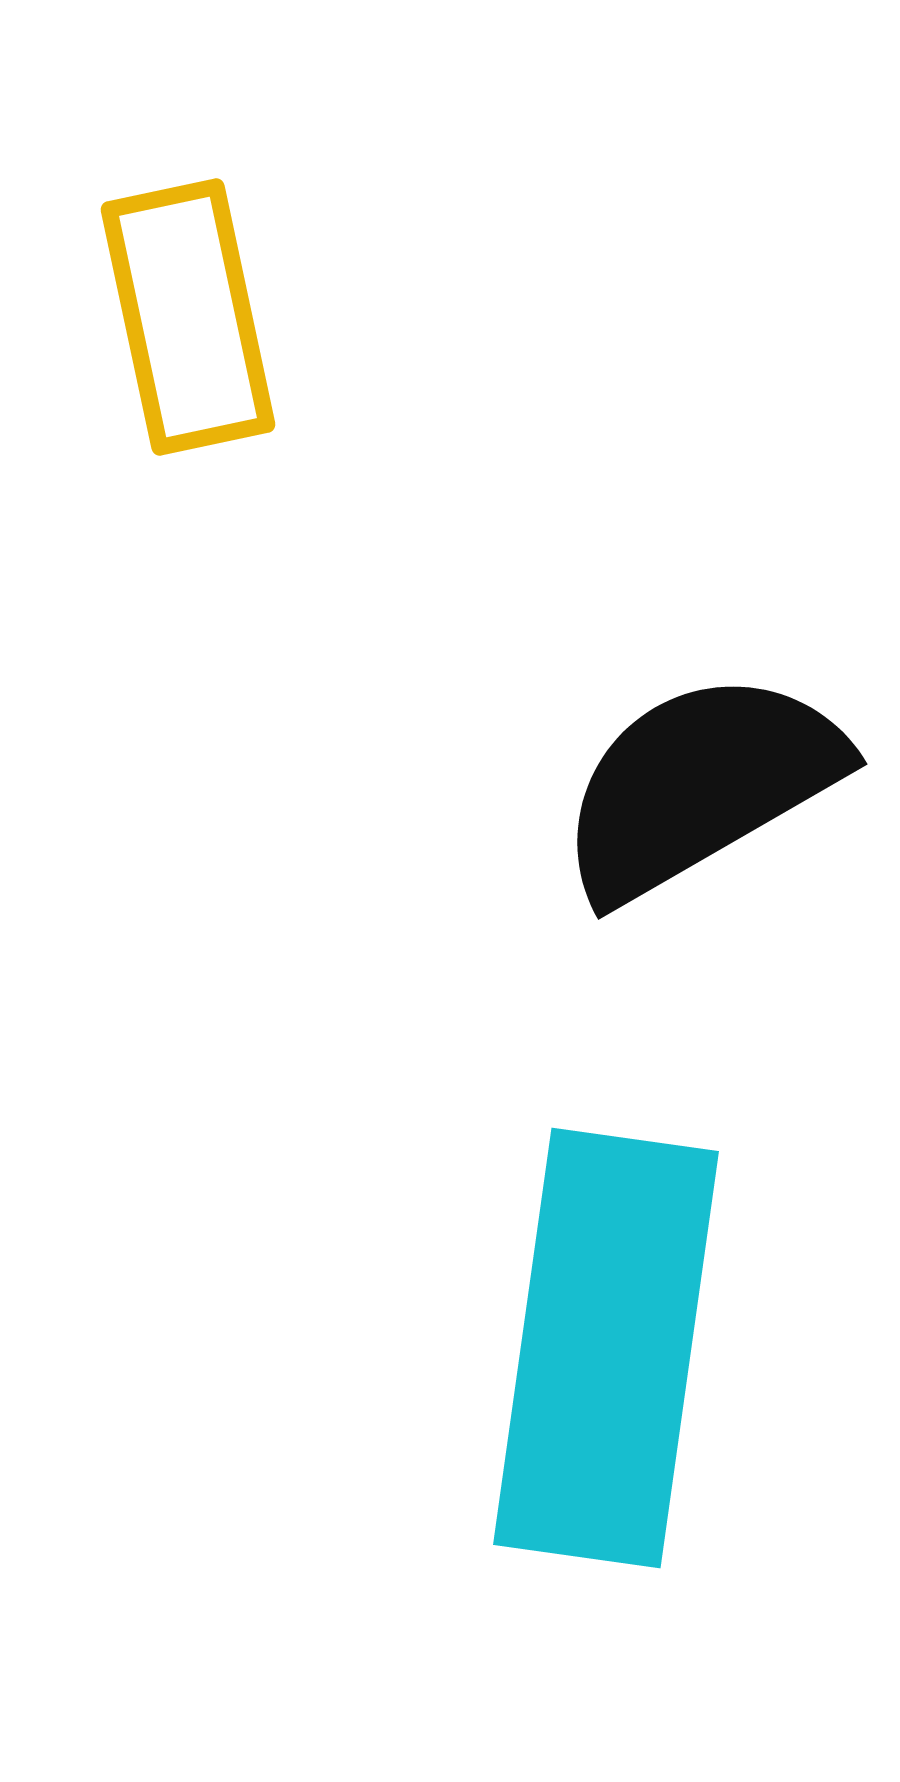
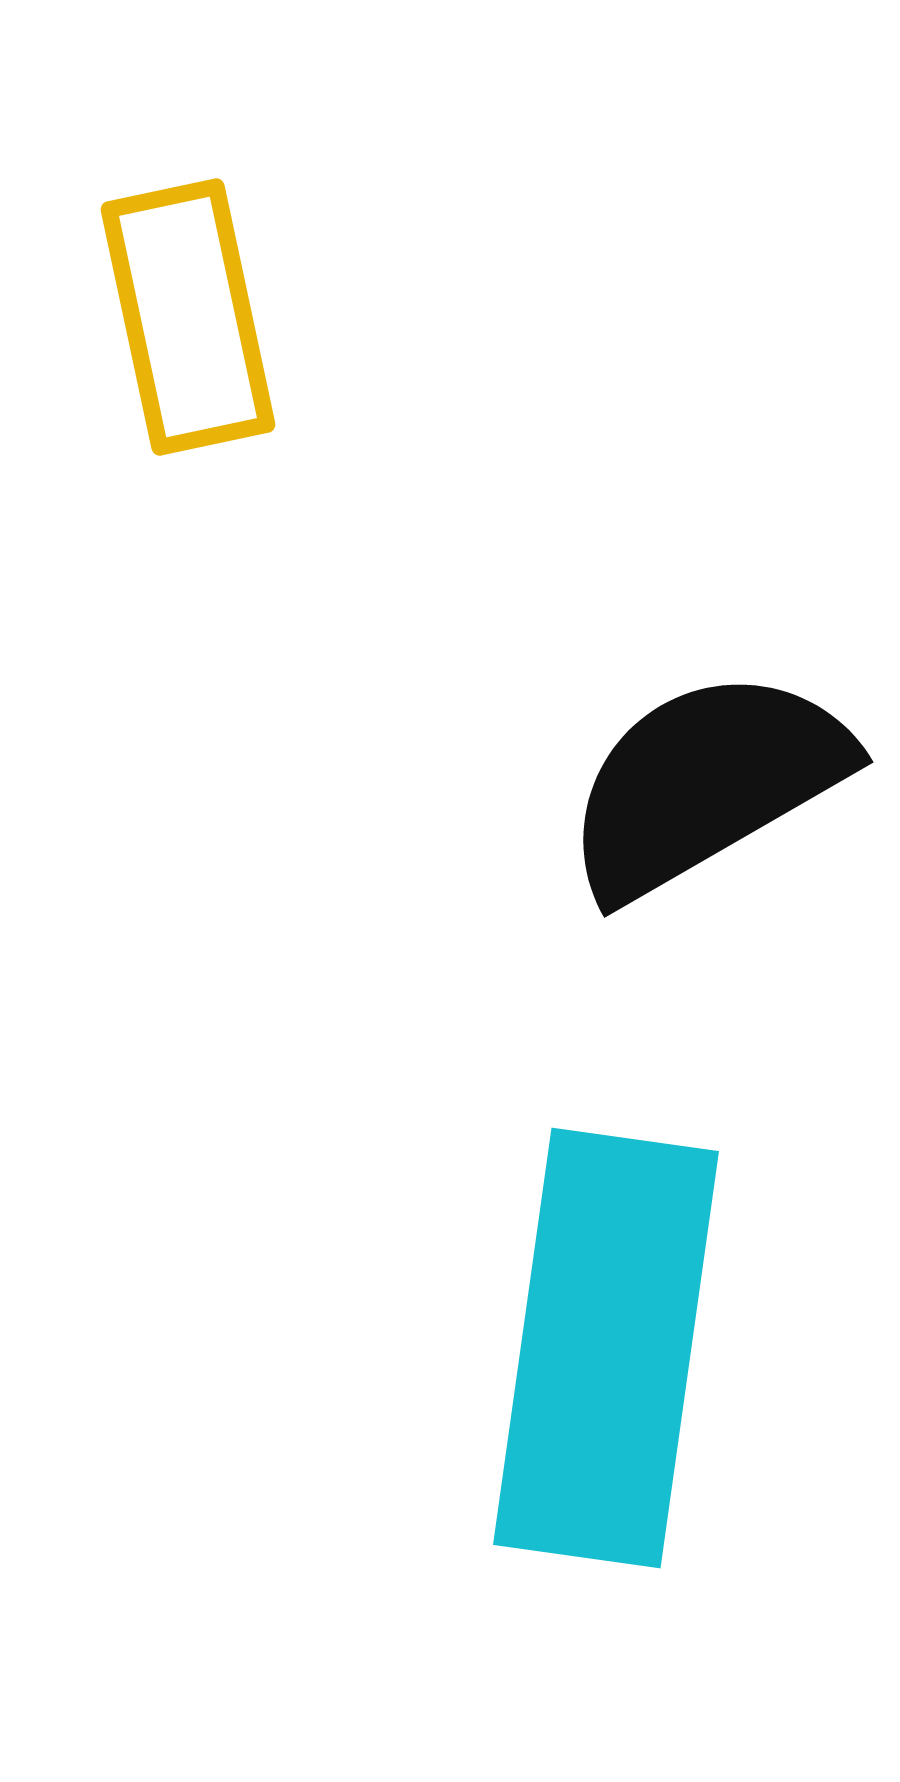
black semicircle: moved 6 px right, 2 px up
